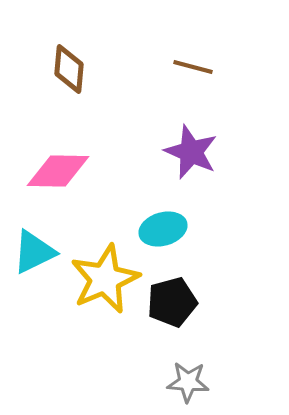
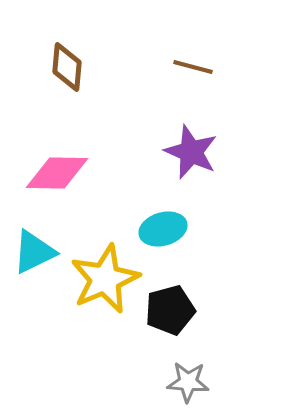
brown diamond: moved 2 px left, 2 px up
pink diamond: moved 1 px left, 2 px down
black pentagon: moved 2 px left, 8 px down
